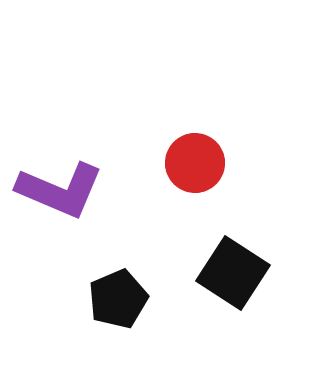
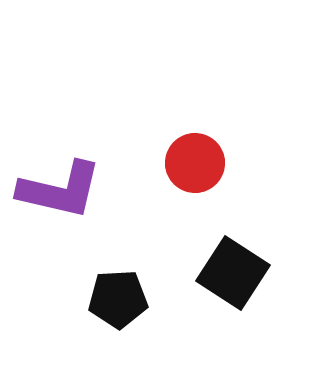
purple L-shape: rotated 10 degrees counterclockwise
black pentagon: rotated 20 degrees clockwise
